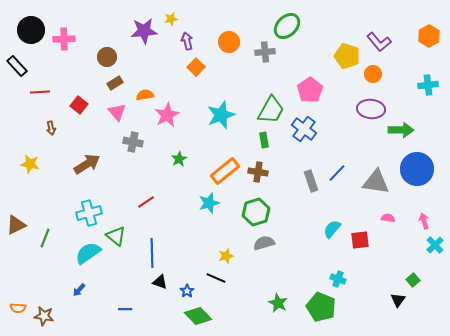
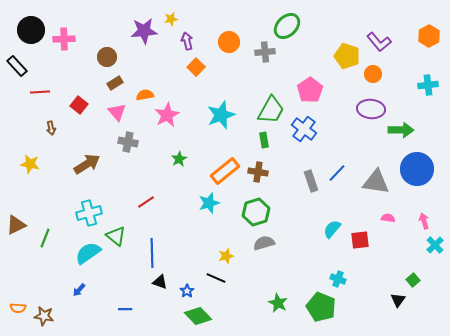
gray cross at (133, 142): moved 5 px left
